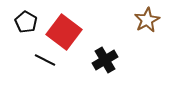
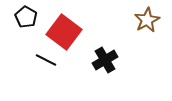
black pentagon: moved 5 px up
black line: moved 1 px right
